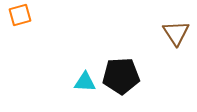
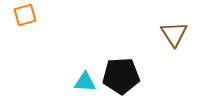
orange square: moved 5 px right
brown triangle: moved 2 px left, 1 px down
